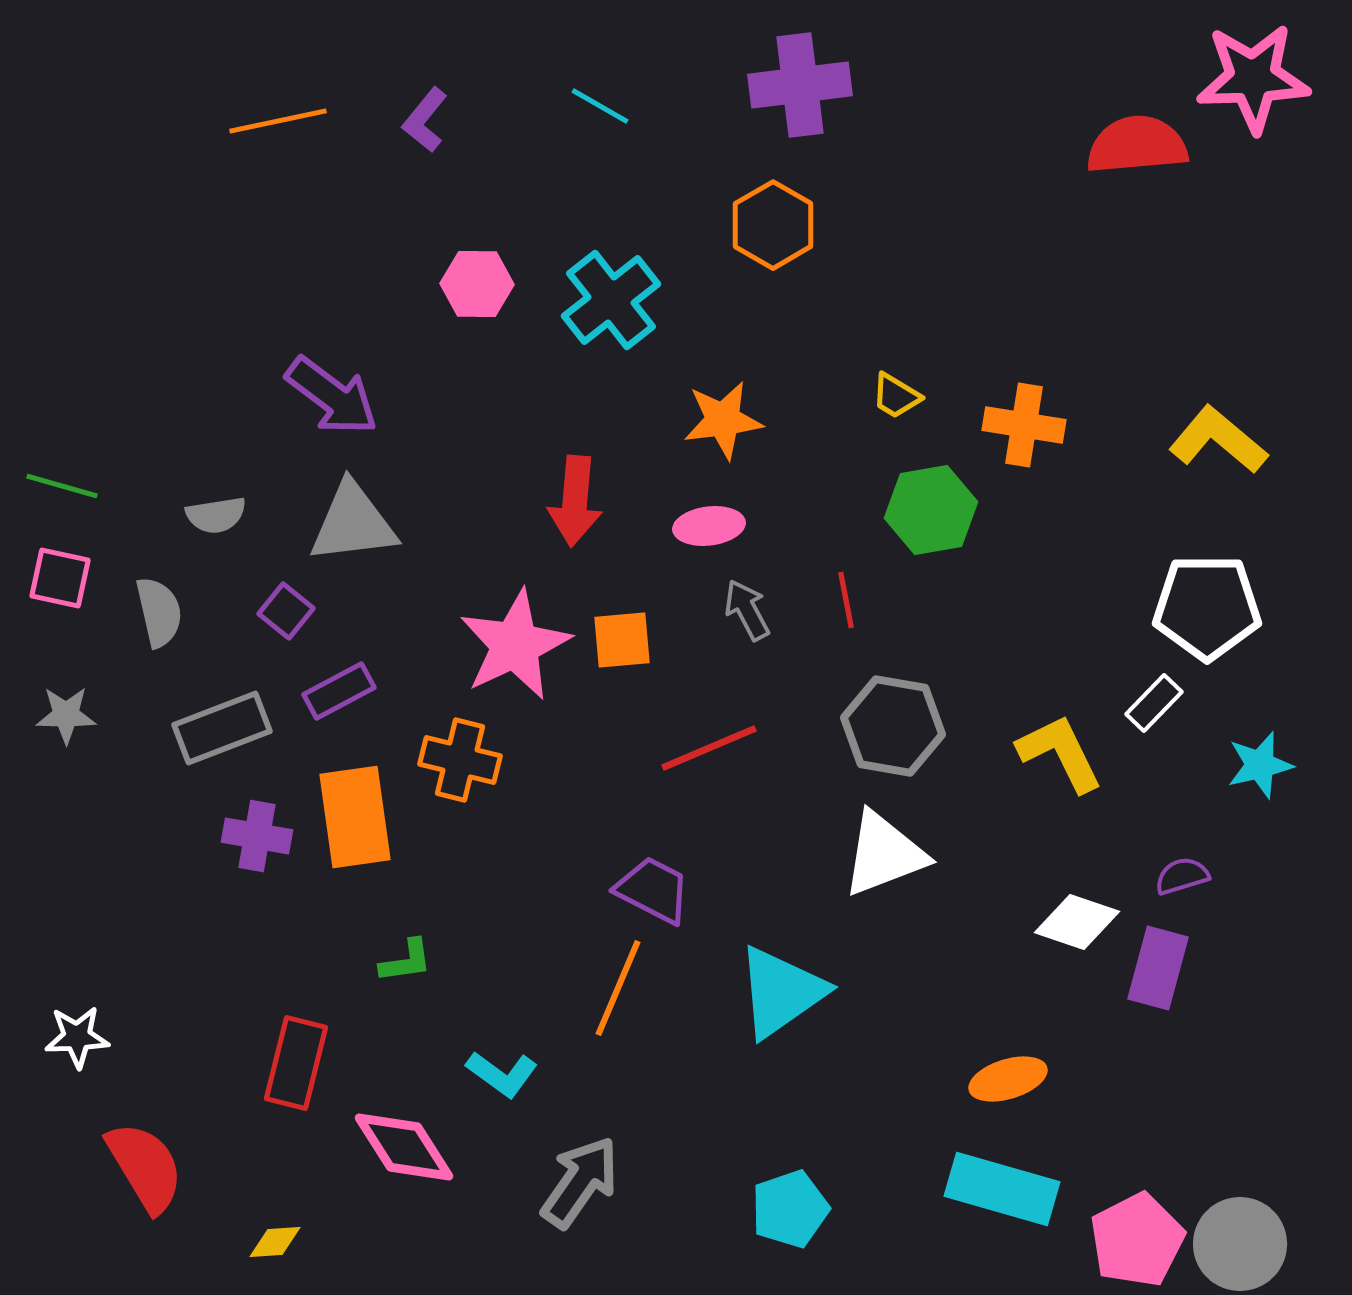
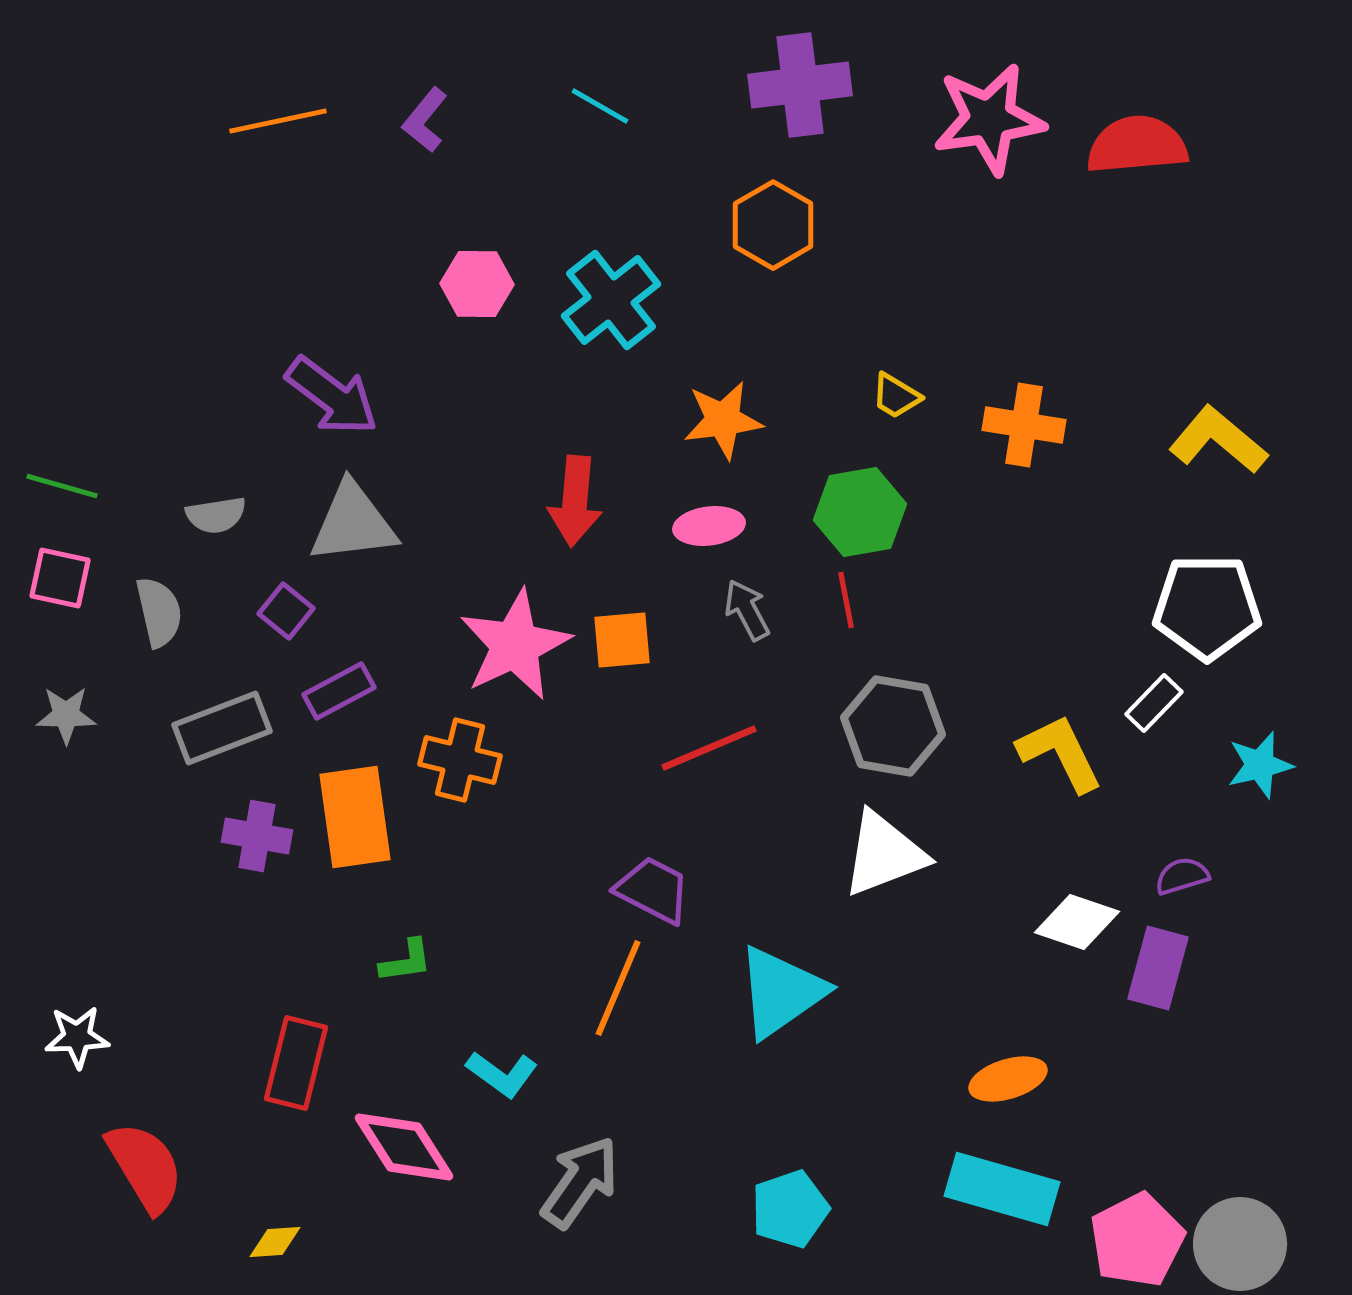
pink star at (1253, 78): moved 264 px left, 41 px down; rotated 6 degrees counterclockwise
green hexagon at (931, 510): moved 71 px left, 2 px down
